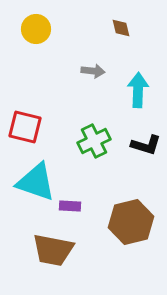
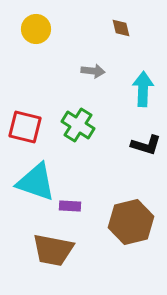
cyan arrow: moved 5 px right, 1 px up
green cross: moved 16 px left, 16 px up; rotated 32 degrees counterclockwise
